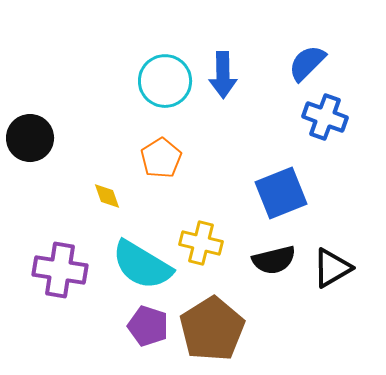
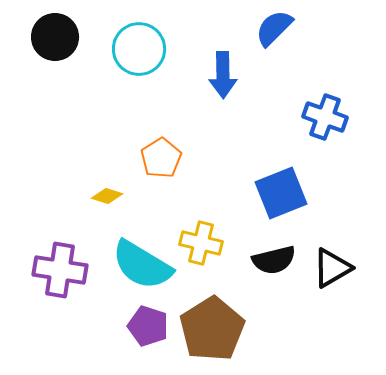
blue semicircle: moved 33 px left, 35 px up
cyan circle: moved 26 px left, 32 px up
black circle: moved 25 px right, 101 px up
yellow diamond: rotated 52 degrees counterclockwise
